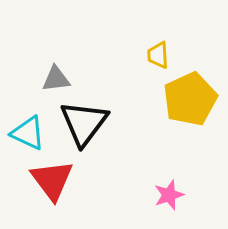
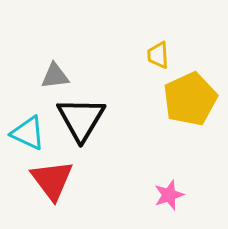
gray triangle: moved 1 px left, 3 px up
black triangle: moved 3 px left, 4 px up; rotated 6 degrees counterclockwise
